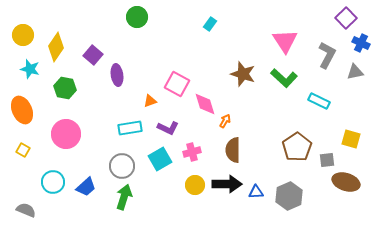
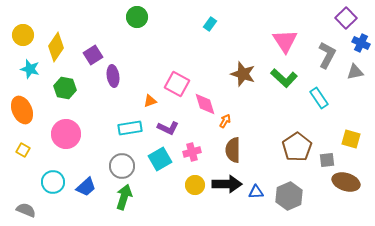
purple square at (93, 55): rotated 18 degrees clockwise
purple ellipse at (117, 75): moved 4 px left, 1 px down
cyan rectangle at (319, 101): moved 3 px up; rotated 30 degrees clockwise
